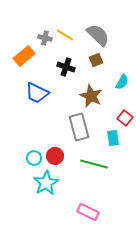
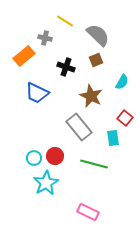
yellow line: moved 14 px up
gray rectangle: rotated 24 degrees counterclockwise
